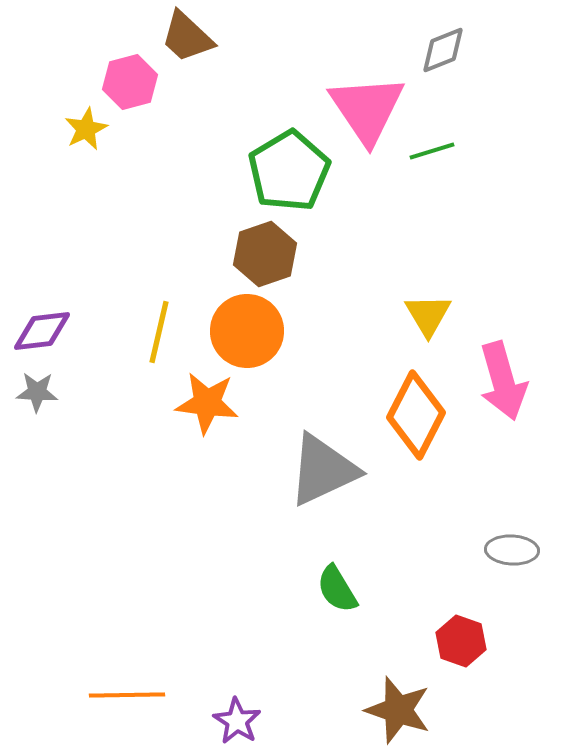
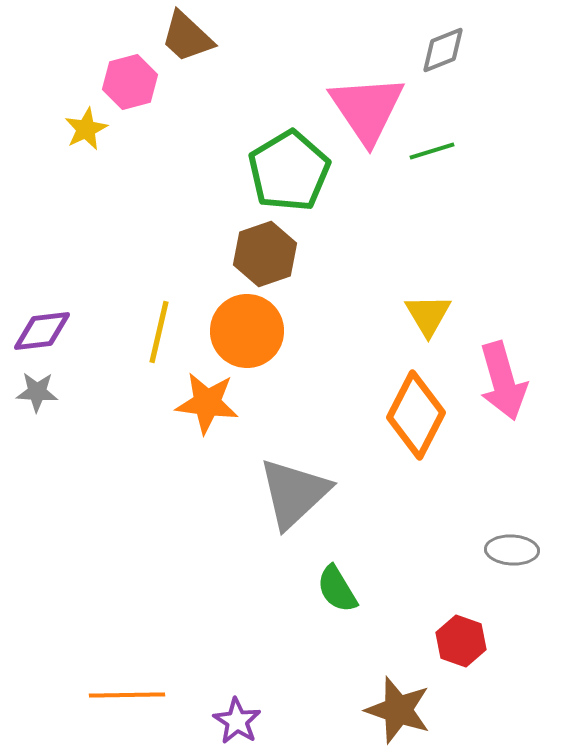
gray triangle: moved 29 px left, 23 px down; rotated 18 degrees counterclockwise
